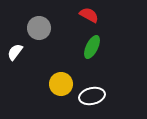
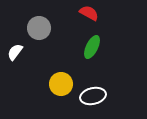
red semicircle: moved 2 px up
white ellipse: moved 1 px right
